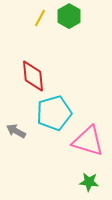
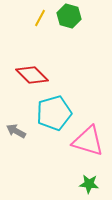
green hexagon: rotated 15 degrees counterclockwise
red diamond: moved 1 px left, 1 px up; rotated 40 degrees counterclockwise
green star: moved 2 px down
